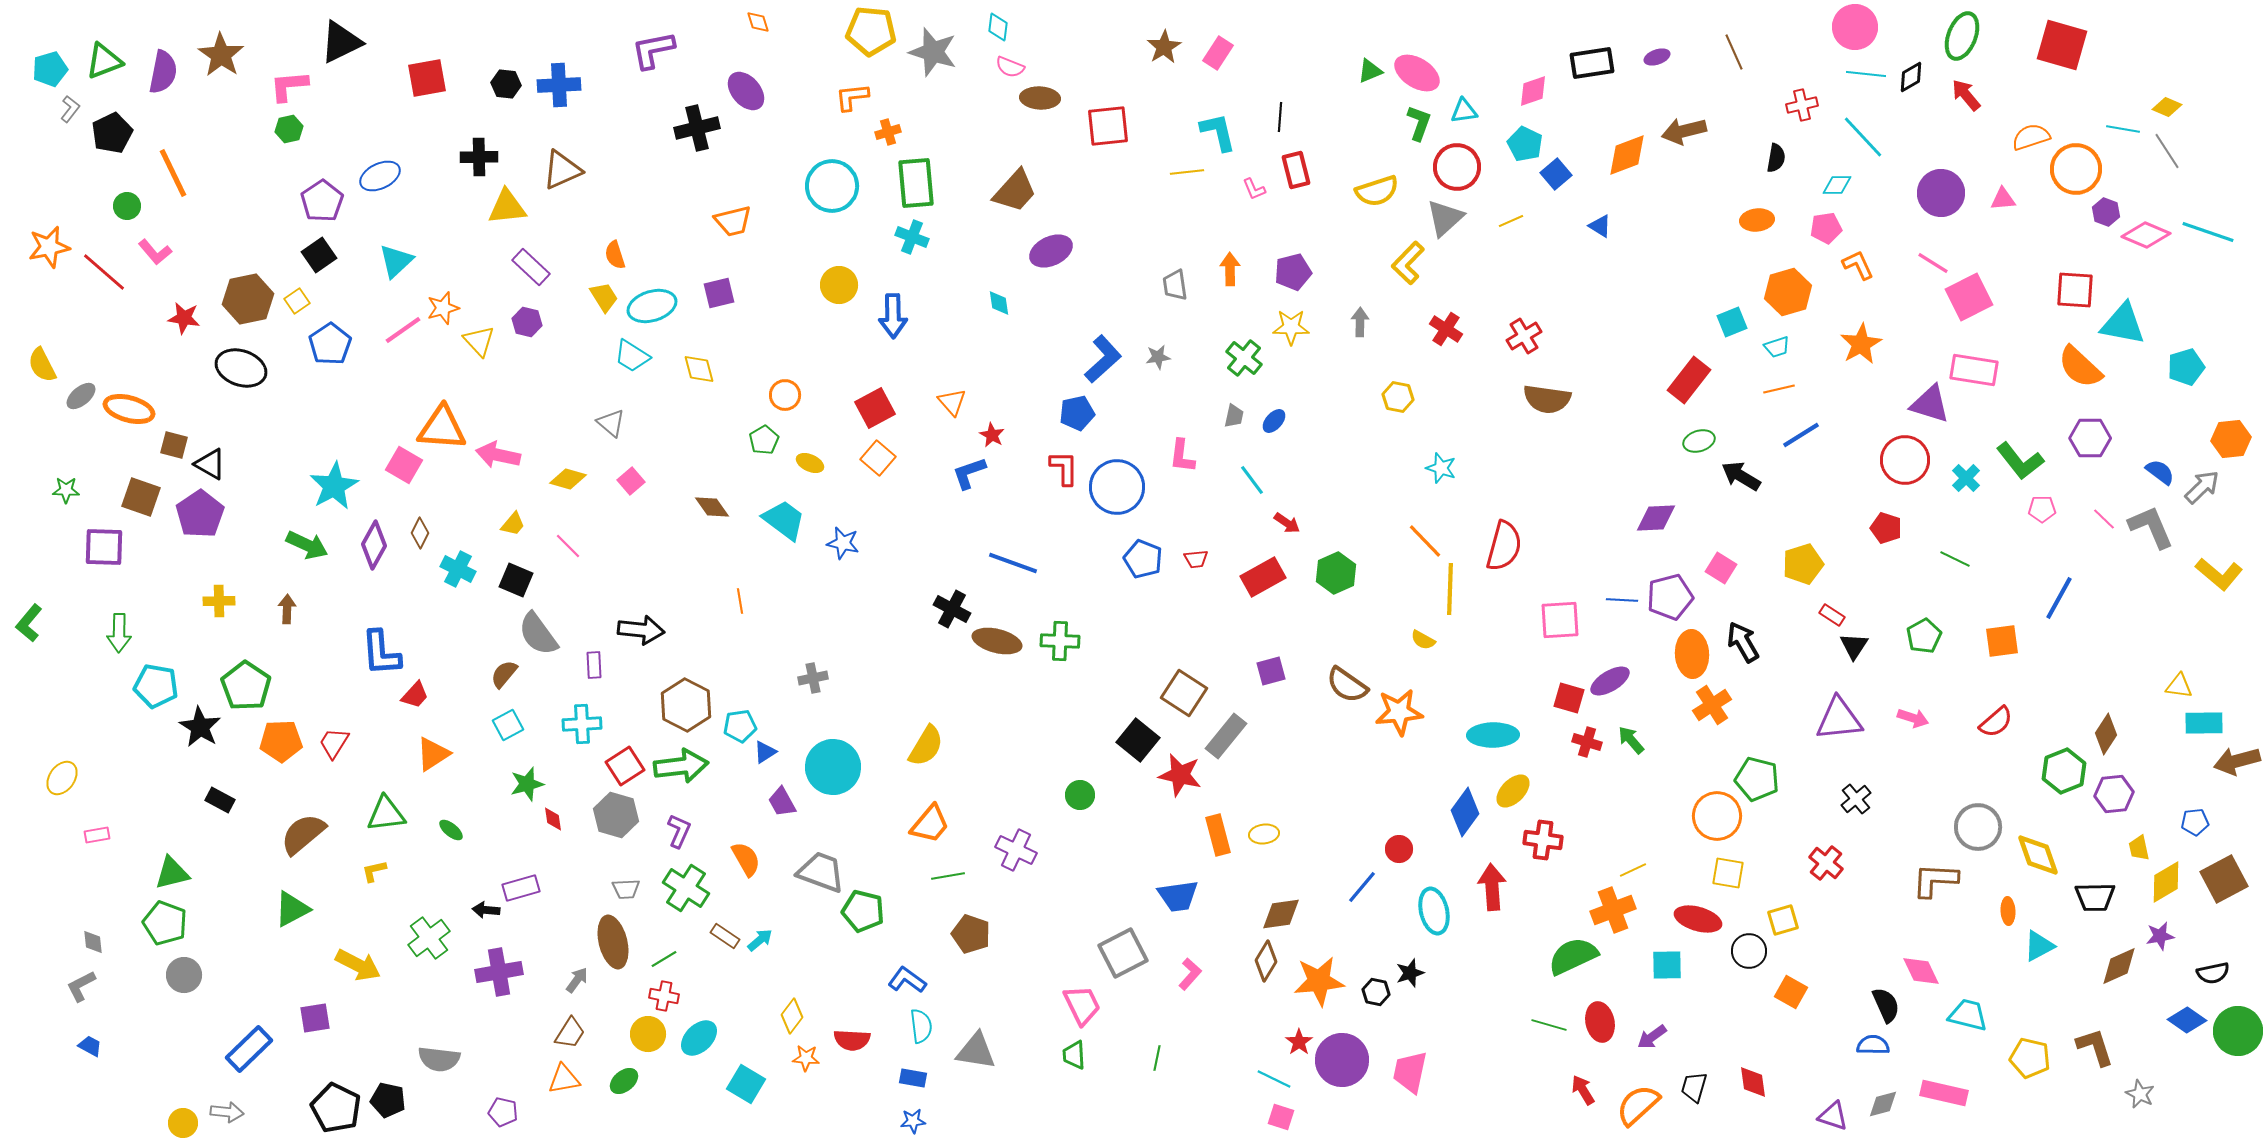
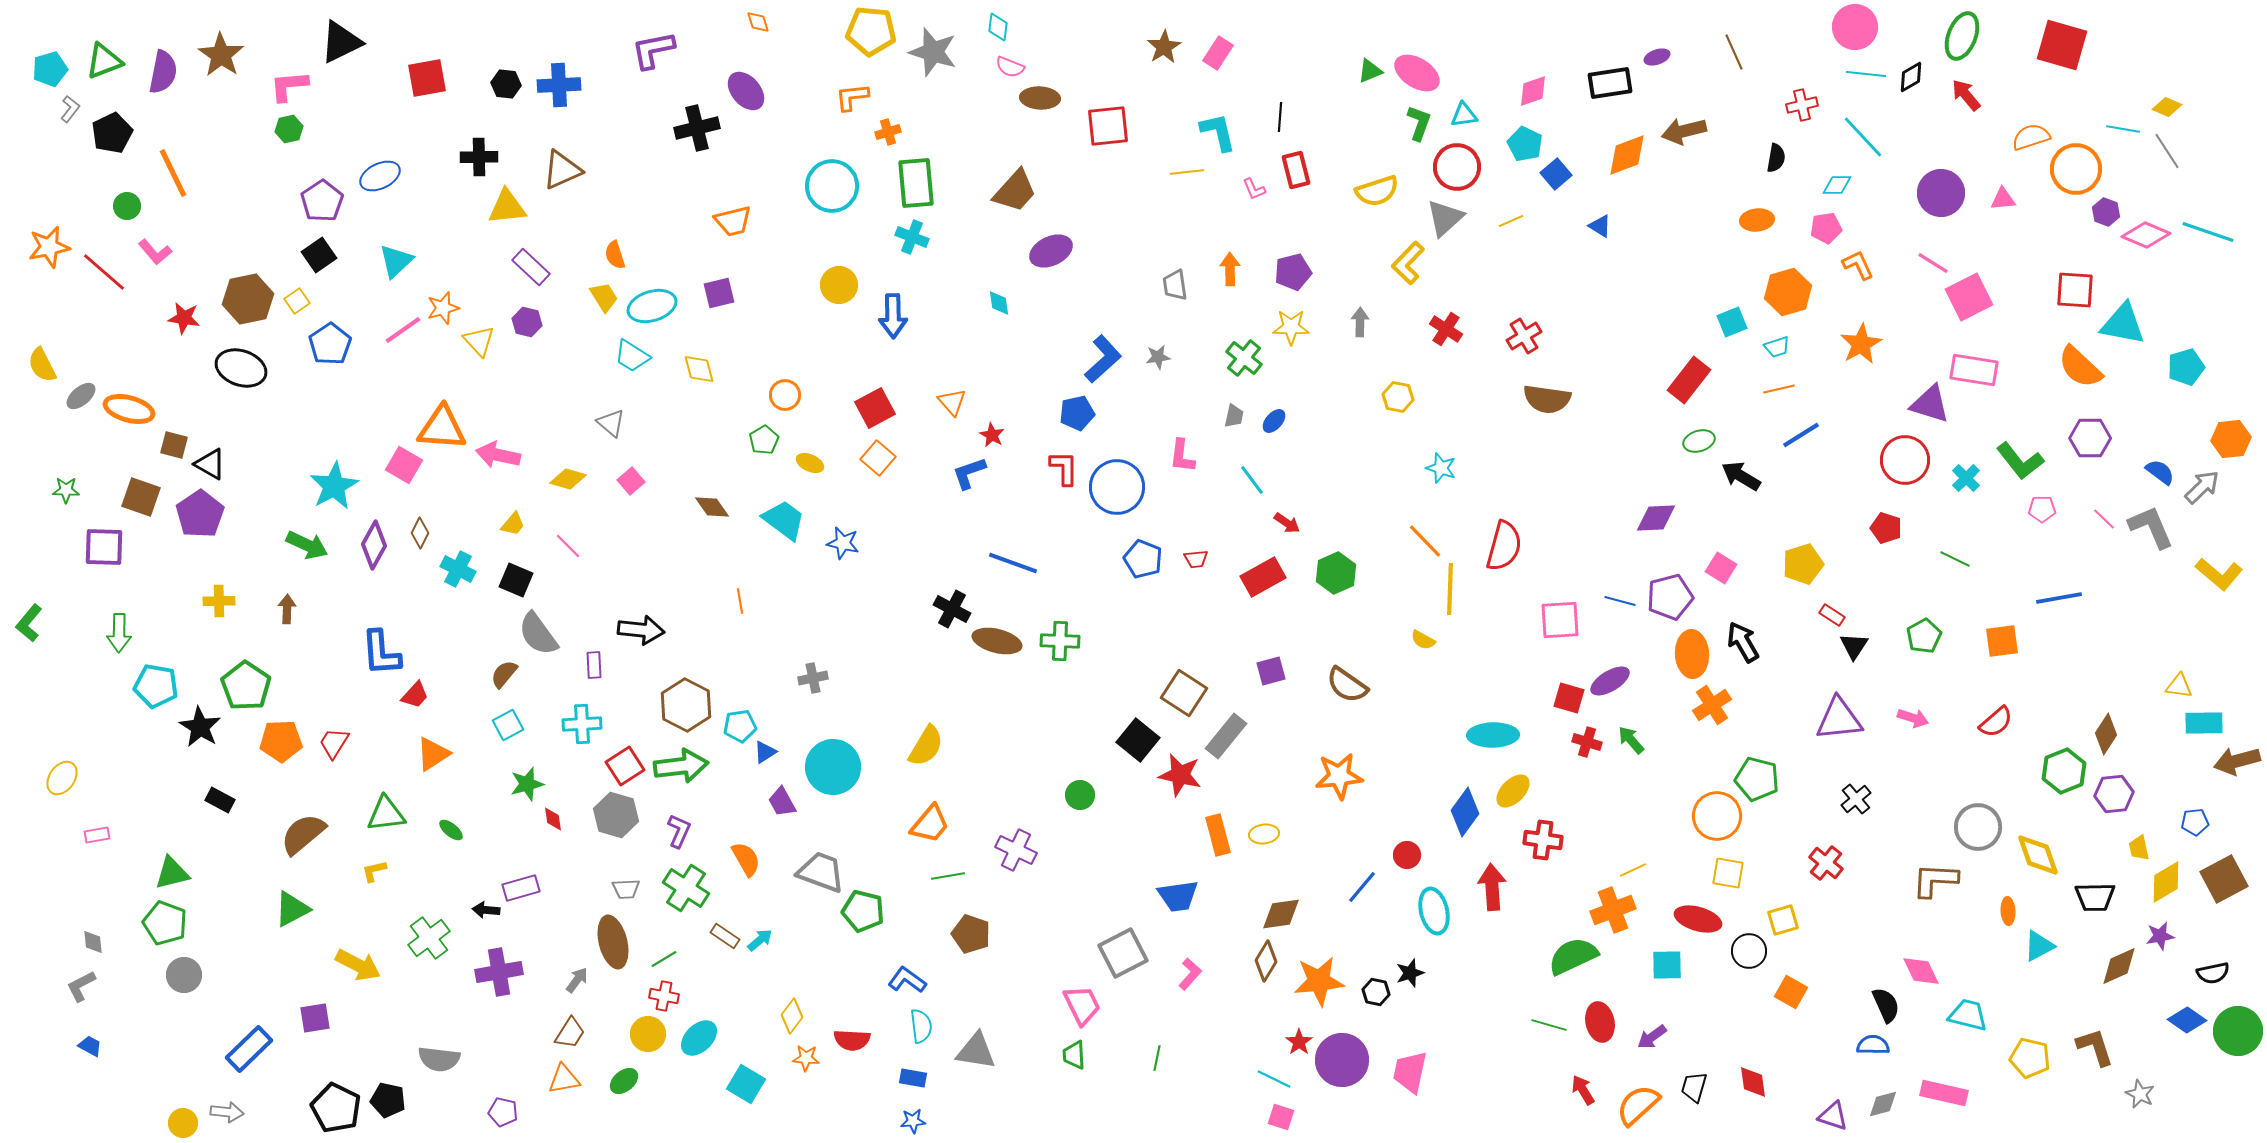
black rectangle at (1592, 63): moved 18 px right, 20 px down
cyan triangle at (1464, 111): moved 4 px down
blue line at (2059, 598): rotated 51 degrees clockwise
blue line at (1622, 600): moved 2 px left, 1 px down; rotated 12 degrees clockwise
orange star at (1399, 712): moved 60 px left, 64 px down
red circle at (1399, 849): moved 8 px right, 6 px down
